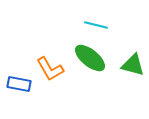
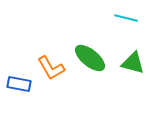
cyan line: moved 30 px right, 7 px up
green triangle: moved 2 px up
orange L-shape: moved 1 px right, 1 px up
